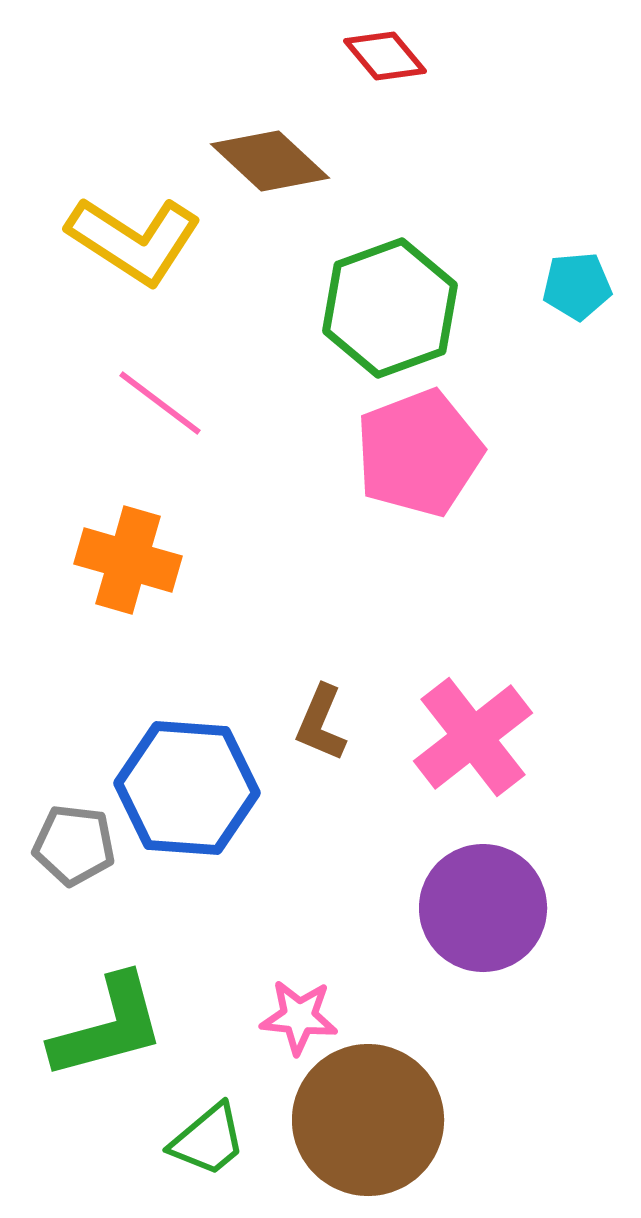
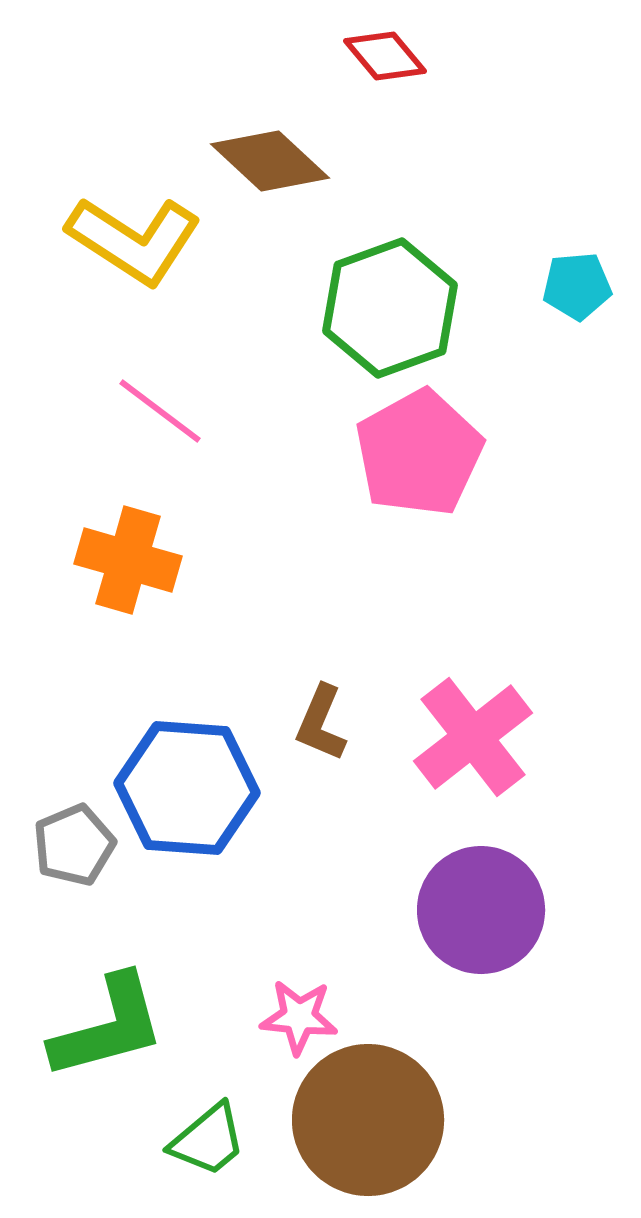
pink line: moved 8 px down
pink pentagon: rotated 8 degrees counterclockwise
gray pentagon: rotated 30 degrees counterclockwise
purple circle: moved 2 px left, 2 px down
